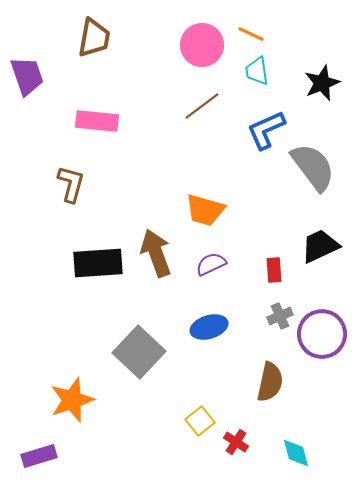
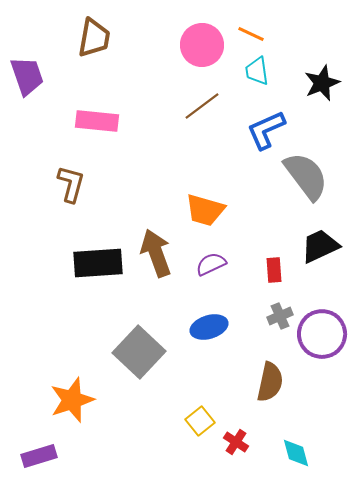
gray semicircle: moved 7 px left, 9 px down
